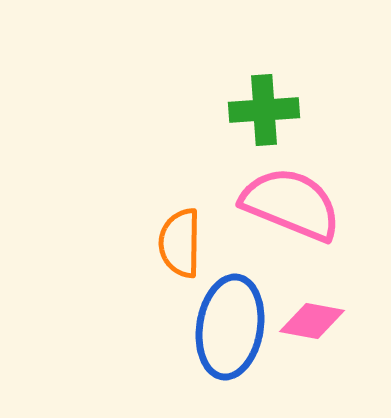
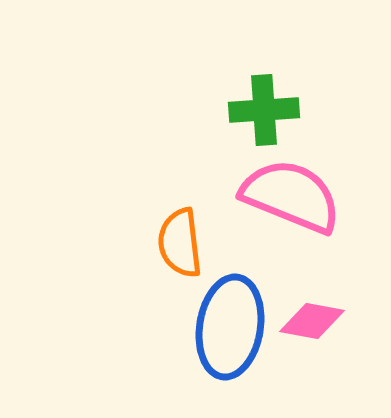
pink semicircle: moved 8 px up
orange semicircle: rotated 8 degrees counterclockwise
